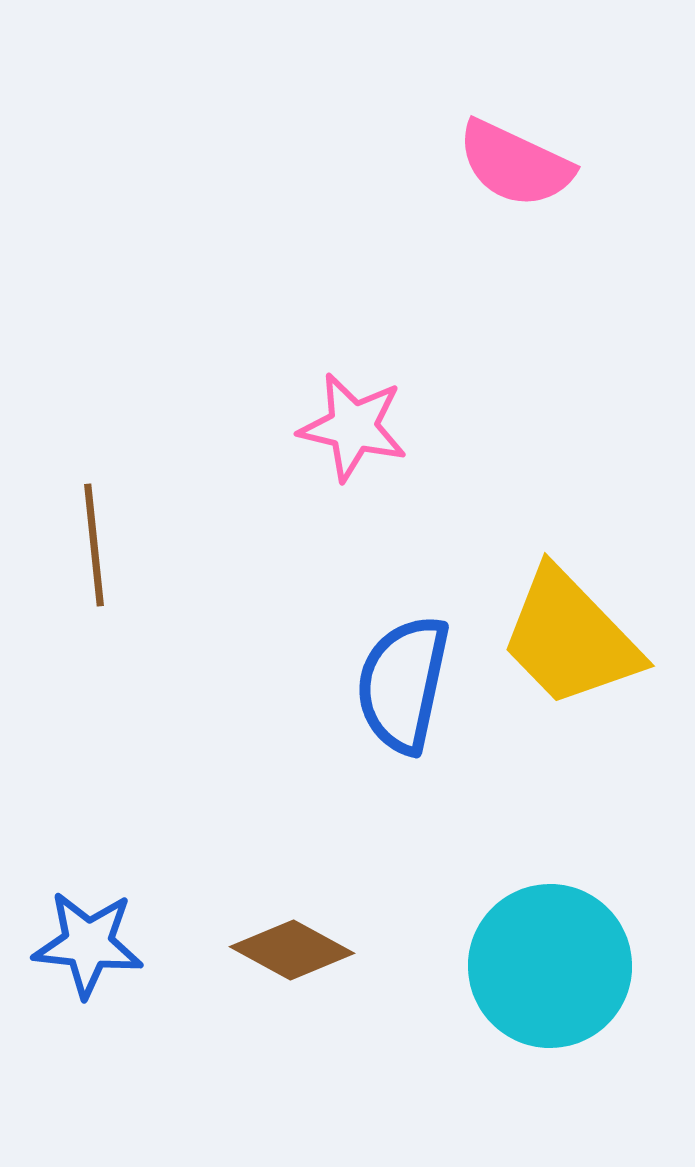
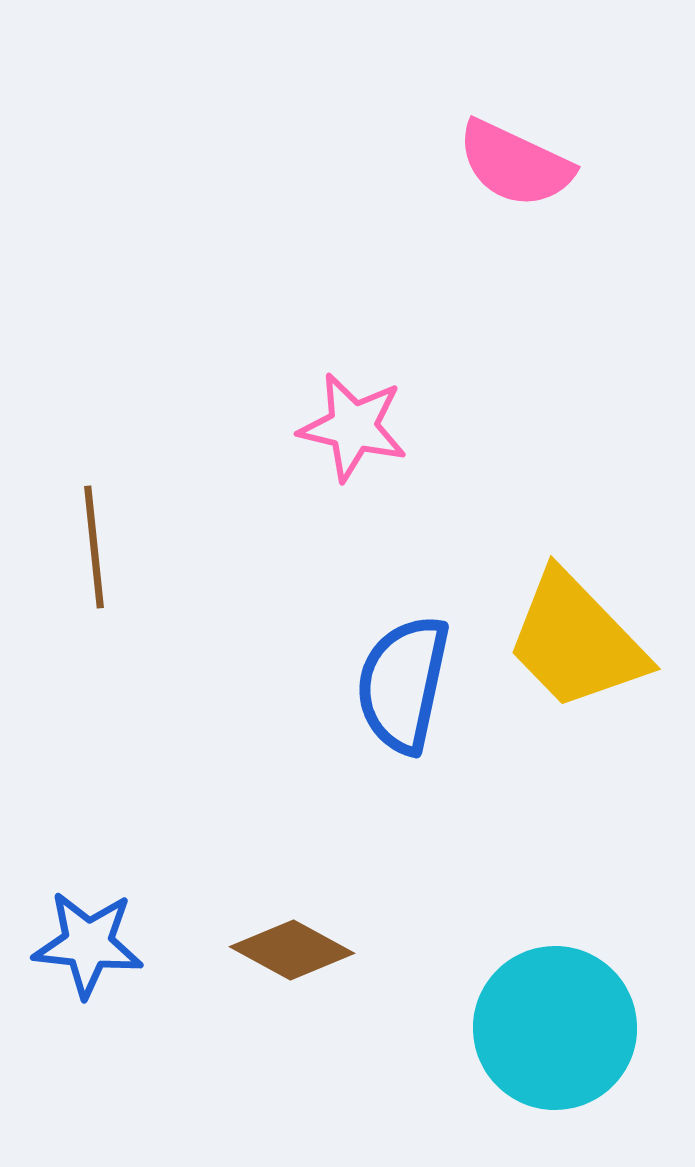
brown line: moved 2 px down
yellow trapezoid: moved 6 px right, 3 px down
cyan circle: moved 5 px right, 62 px down
